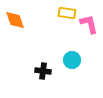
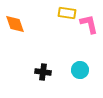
orange diamond: moved 4 px down
cyan circle: moved 8 px right, 10 px down
black cross: moved 1 px down
